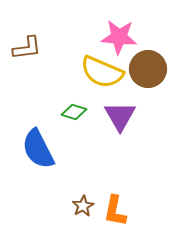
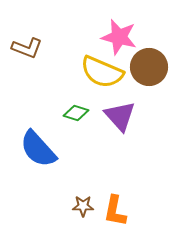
pink star: rotated 9 degrees clockwise
brown L-shape: rotated 28 degrees clockwise
brown circle: moved 1 px right, 2 px up
green diamond: moved 2 px right, 1 px down
purple triangle: rotated 12 degrees counterclockwise
blue semicircle: rotated 15 degrees counterclockwise
brown star: rotated 30 degrees clockwise
